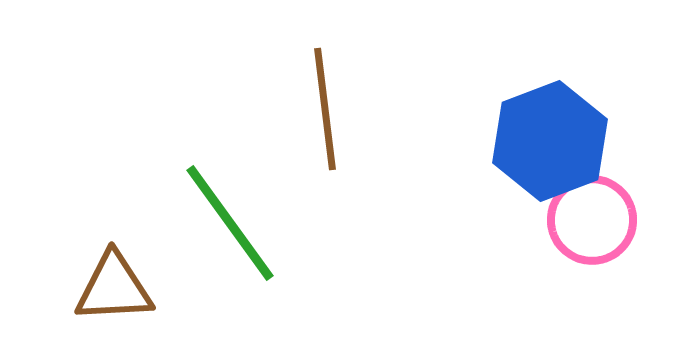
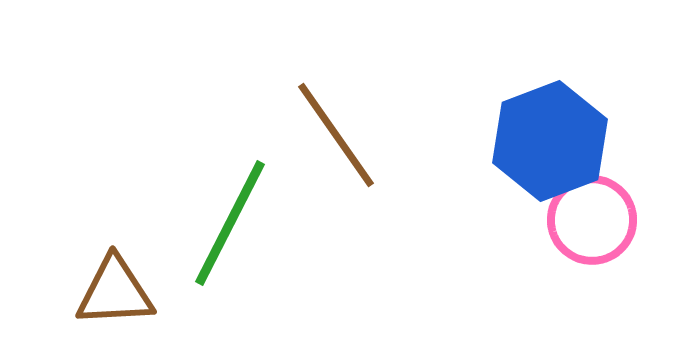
brown line: moved 11 px right, 26 px down; rotated 28 degrees counterclockwise
green line: rotated 63 degrees clockwise
brown triangle: moved 1 px right, 4 px down
